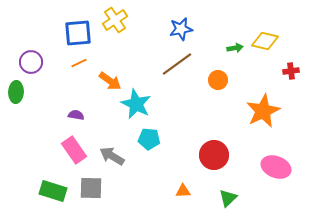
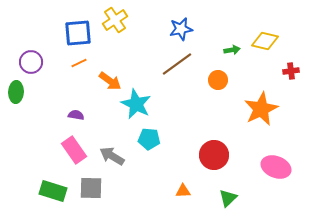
green arrow: moved 3 px left, 2 px down
orange star: moved 2 px left, 2 px up
